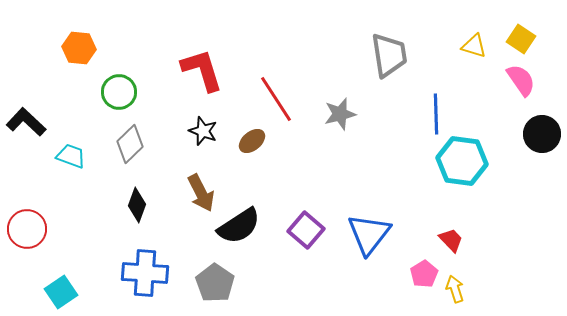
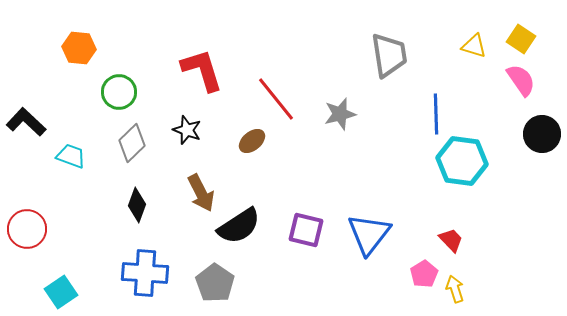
red line: rotated 6 degrees counterclockwise
black star: moved 16 px left, 1 px up
gray diamond: moved 2 px right, 1 px up
purple square: rotated 27 degrees counterclockwise
